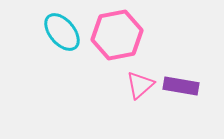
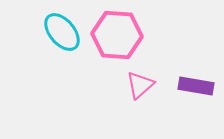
pink hexagon: rotated 15 degrees clockwise
purple rectangle: moved 15 px right
